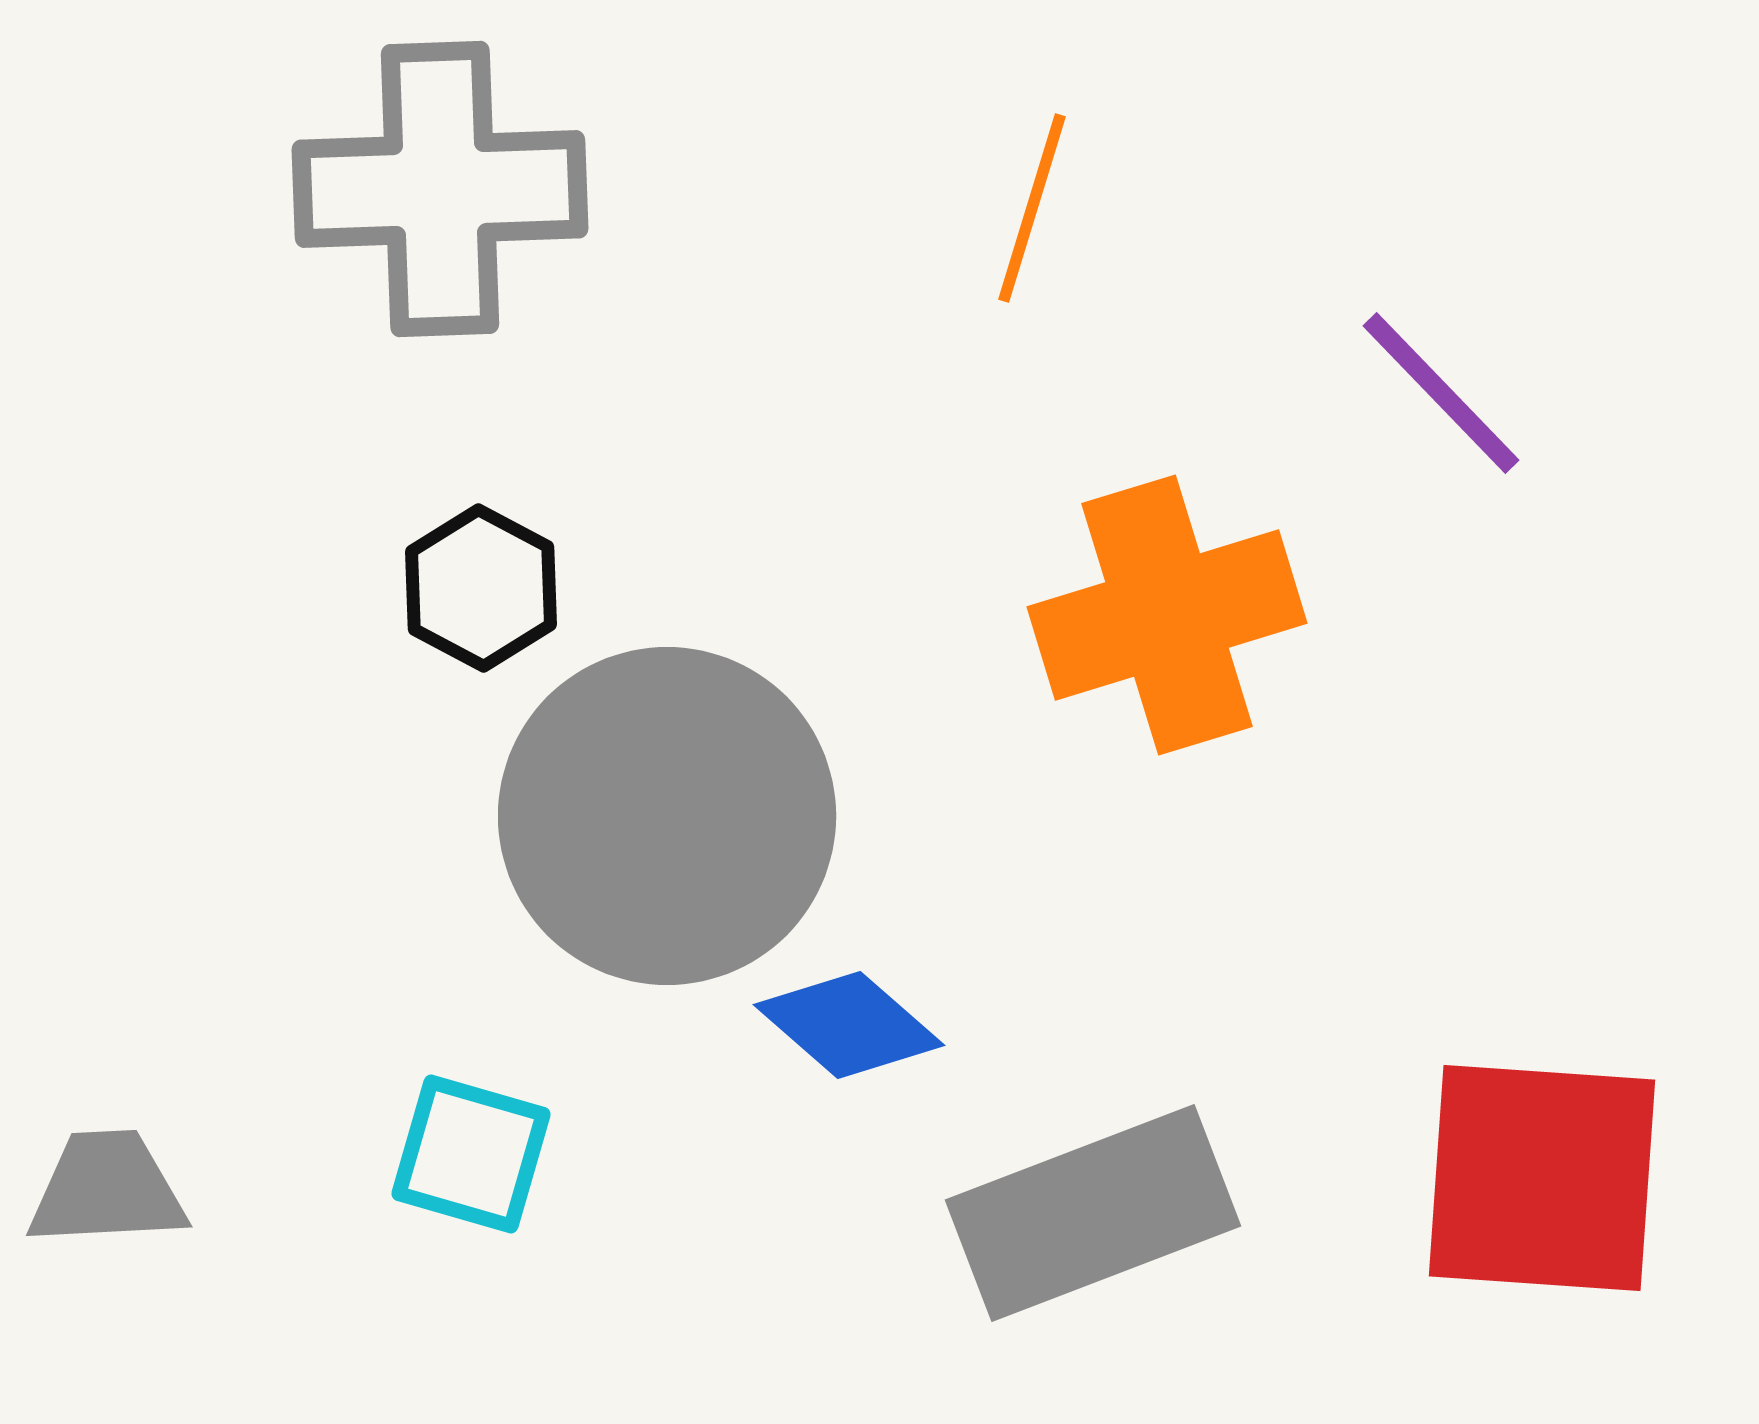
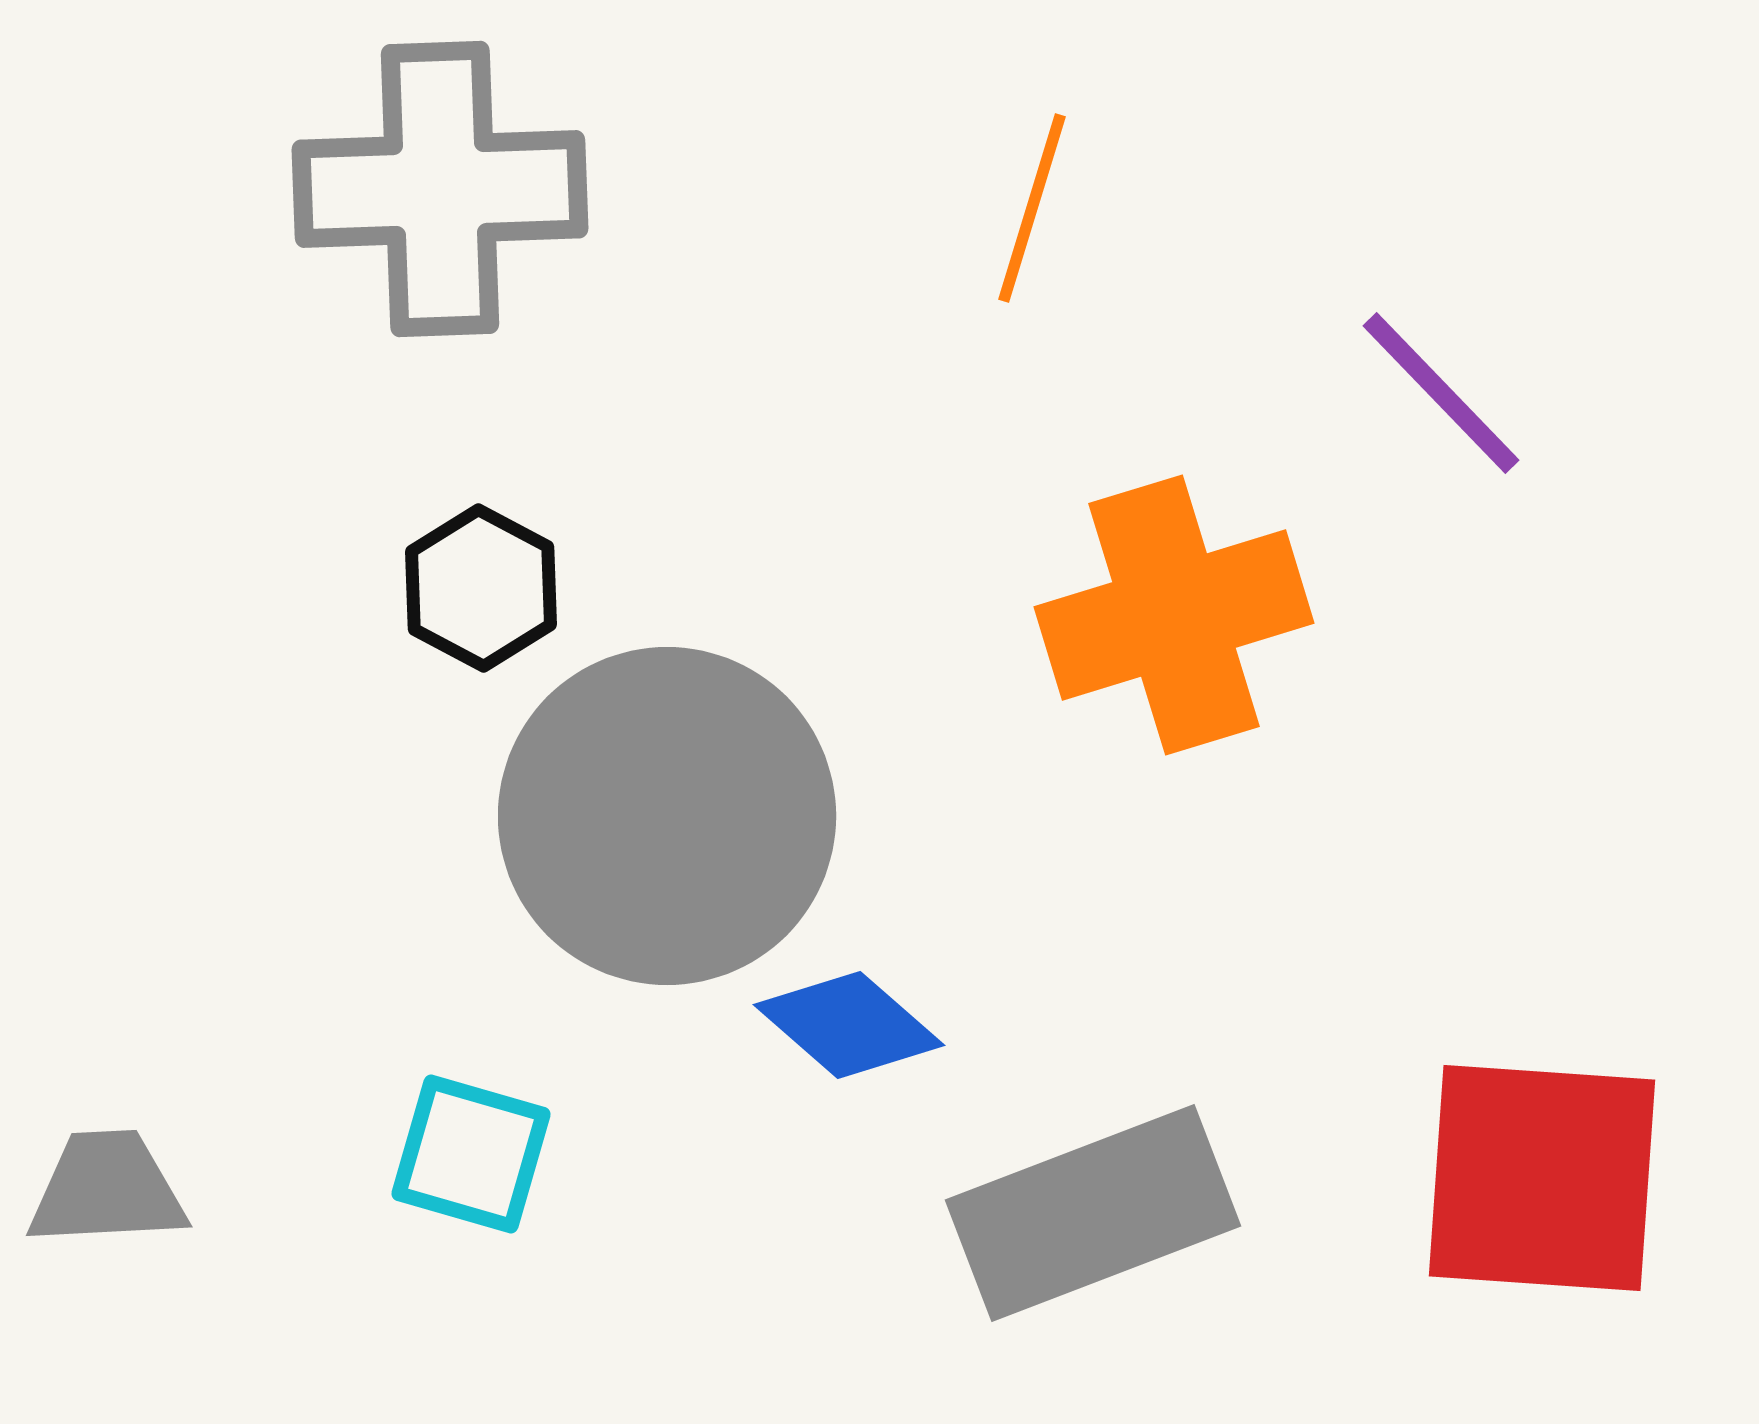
orange cross: moved 7 px right
